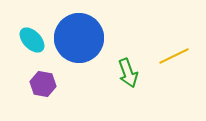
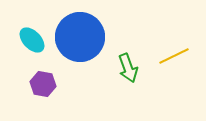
blue circle: moved 1 px right, 1 px up
green arrow: moved 5 px up
